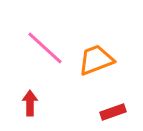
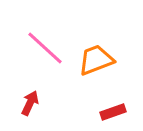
red arrow: rotated 25 degrees clockwise
